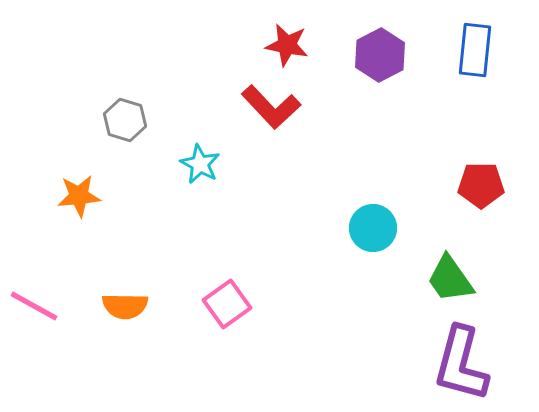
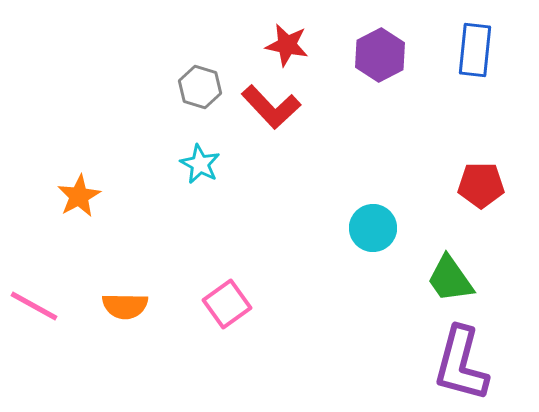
gray hexagon: moved 75 px right, 33 px up
orange star: rotated 24 degrees counterclockwise
